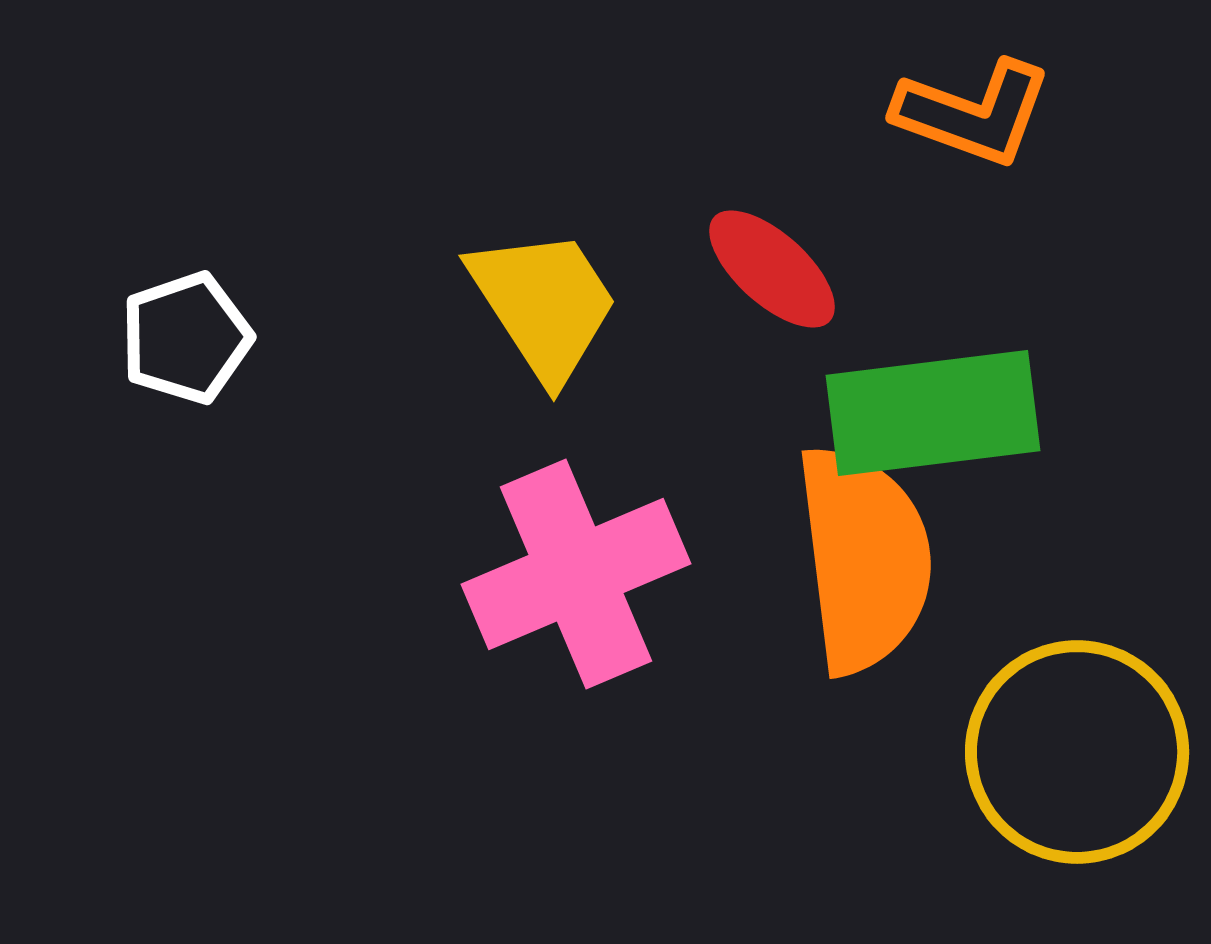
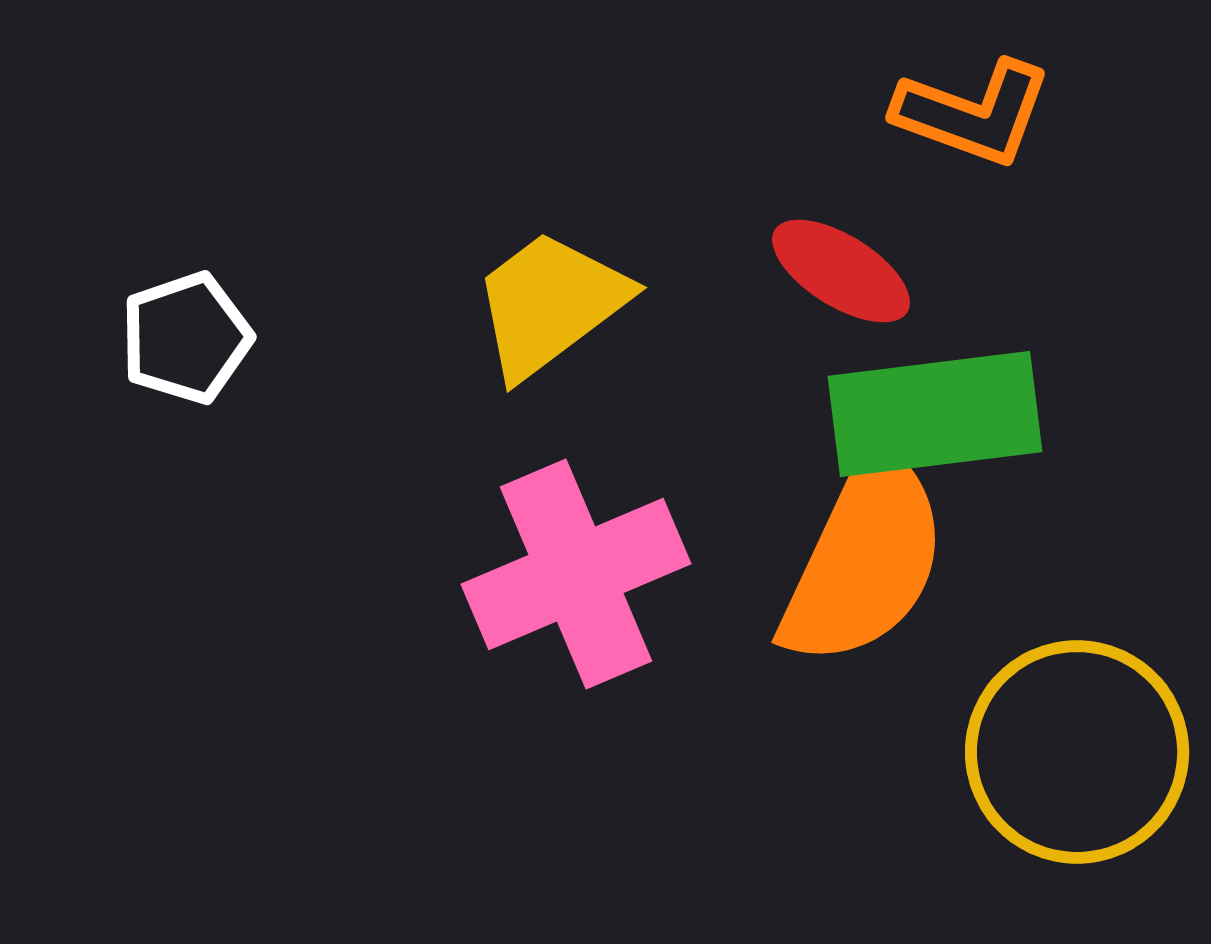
red ellipse: moved 69 px right, 2 px down; rotated 10 degrees counterclockwise
yellow trapezoid: moved 6 px right; rotated 94 degrees counterclockwise
green rectangle: moved 2 px right, 1 px down
orange semicircle: rotated 32 degrees clockwise
